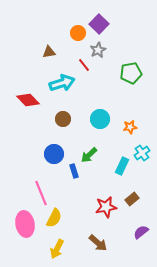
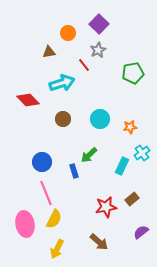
orange circle: moved 10 px left
green pentagon: moved 2 px right
blue circle: moved 12 px left, 8 px down
pink line: moved 5 px right
yellow semicircle: moved 1 px down
brown arrow: moved 1 px right, 1 px up
